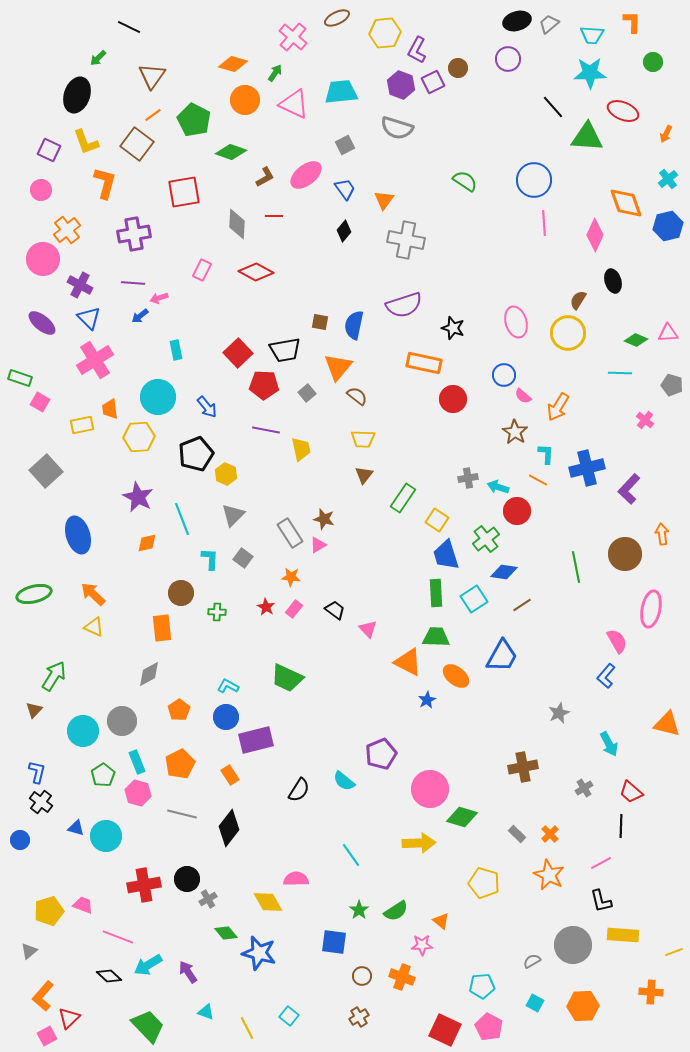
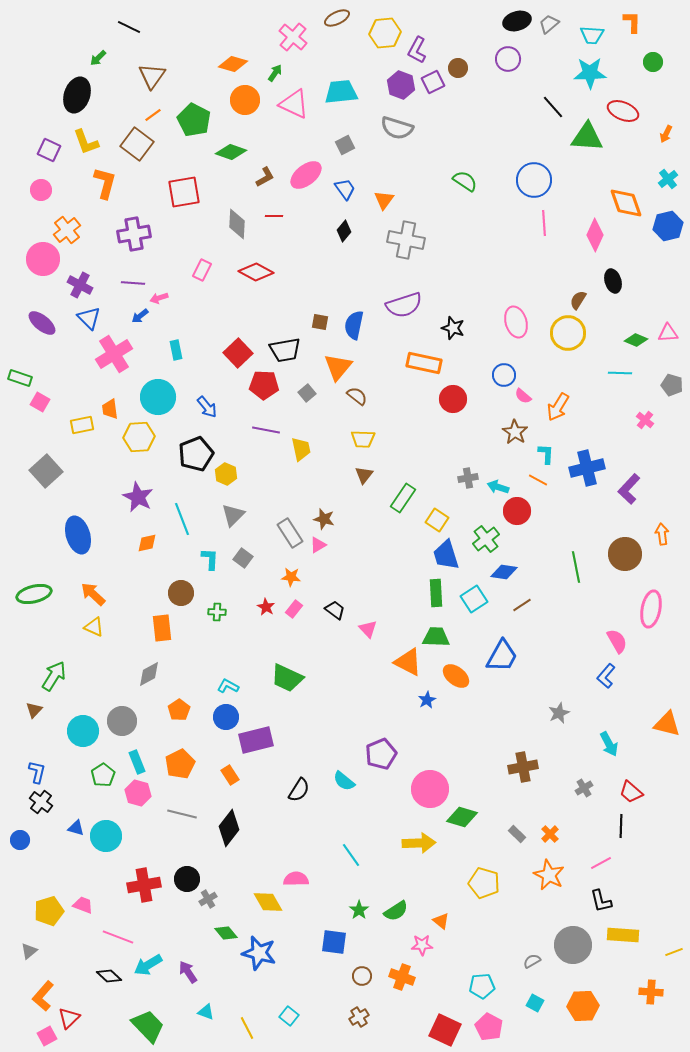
pink cross at (95, 360): moved 19 px right, 6 px up
